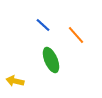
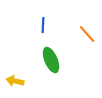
blue line: rotated 49 degrees clockwise
orange line: moved 11 px right, 1 px up
